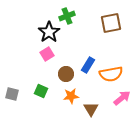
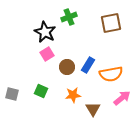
green cross: moved 2 px right, 1 px down
black star: moved 4 px left; rotated 10 degrees counterclockwise
brown circle: moved 1 px right, 7 px up
orange star: moved 2 px right, 1 px up
brown triangle: moved 2 px right
